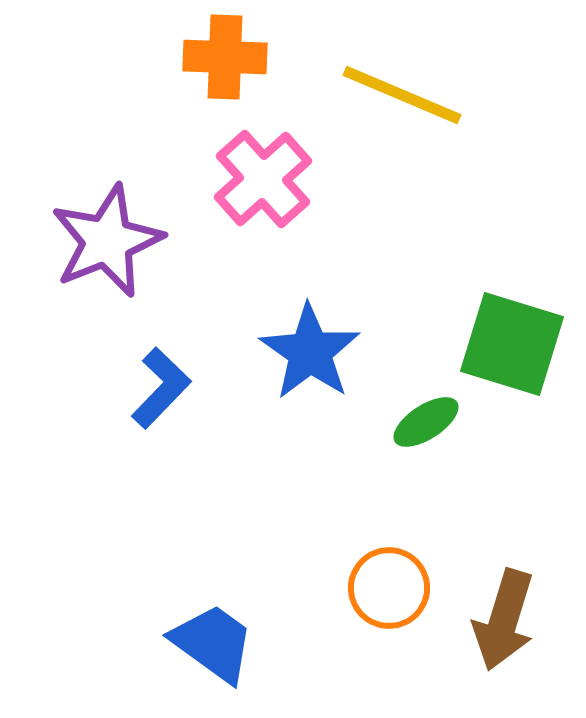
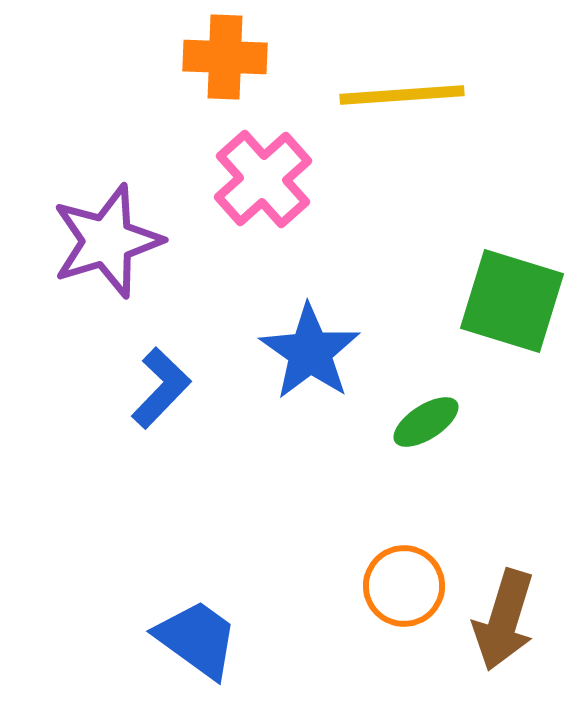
yellow line: rotated 27 degrees counterclockwise
purple star: rotated 5 degrees clockwise
green square: moved 43 px up
orange circle: moved 15 px right, 2 px up
blue trapezoid: moved 16 px left, 4 px up
